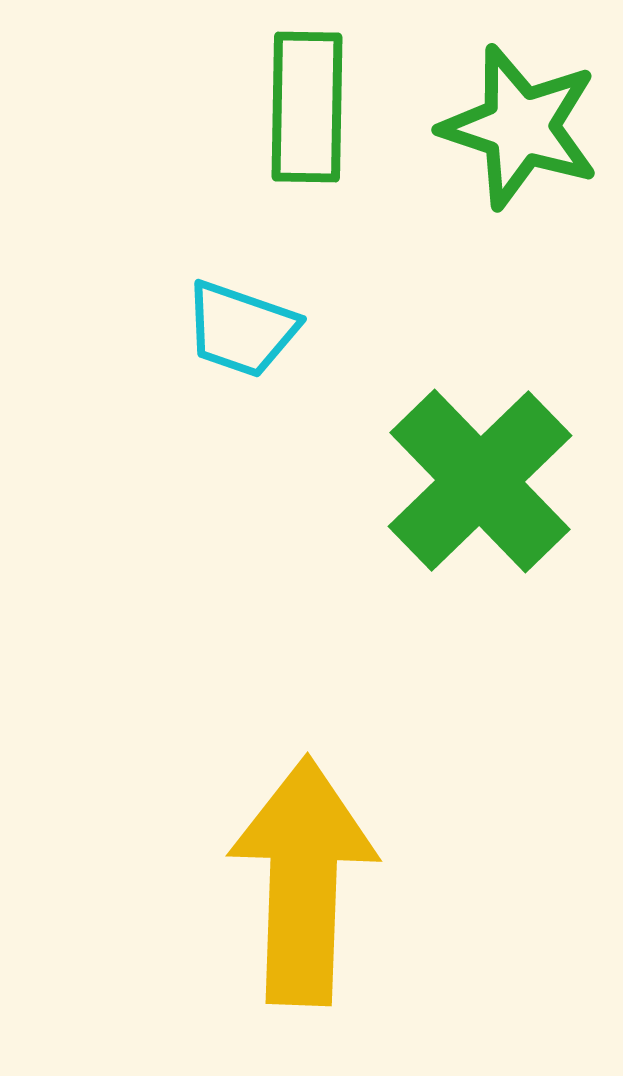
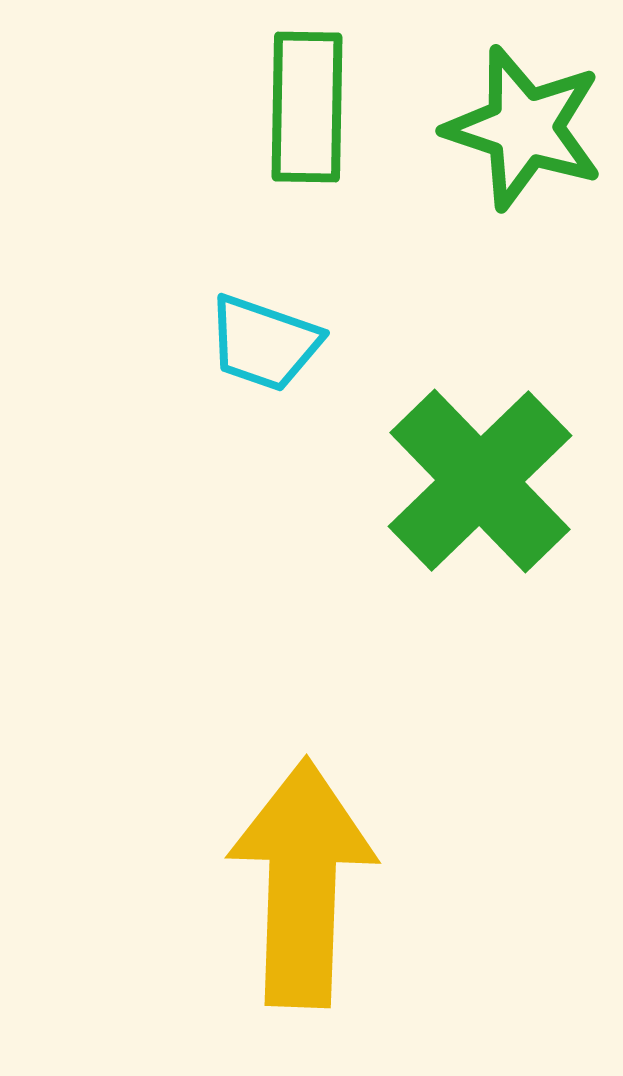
green star: moved 4 px right, 1 px down
cyan trapezoid: moved 23 px right, 14 px down
yellow arrow: moved 1 px left, 2 px down
